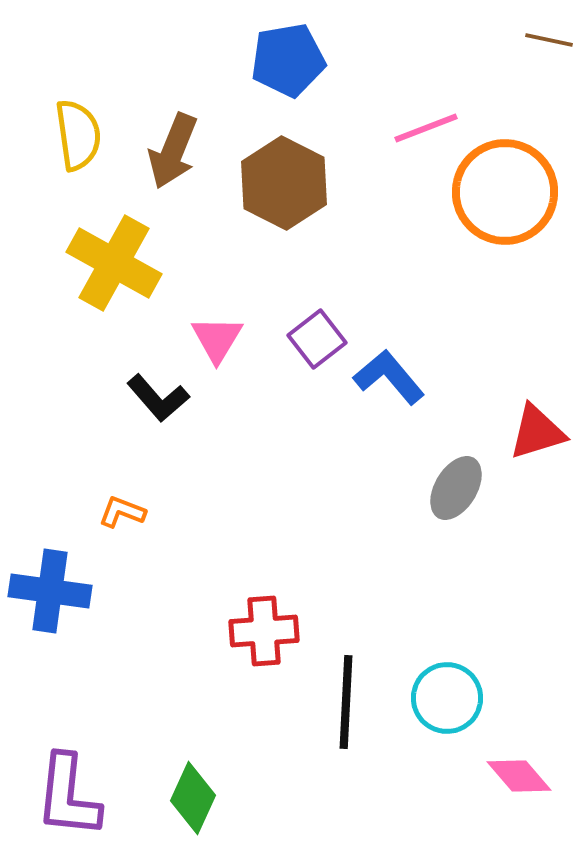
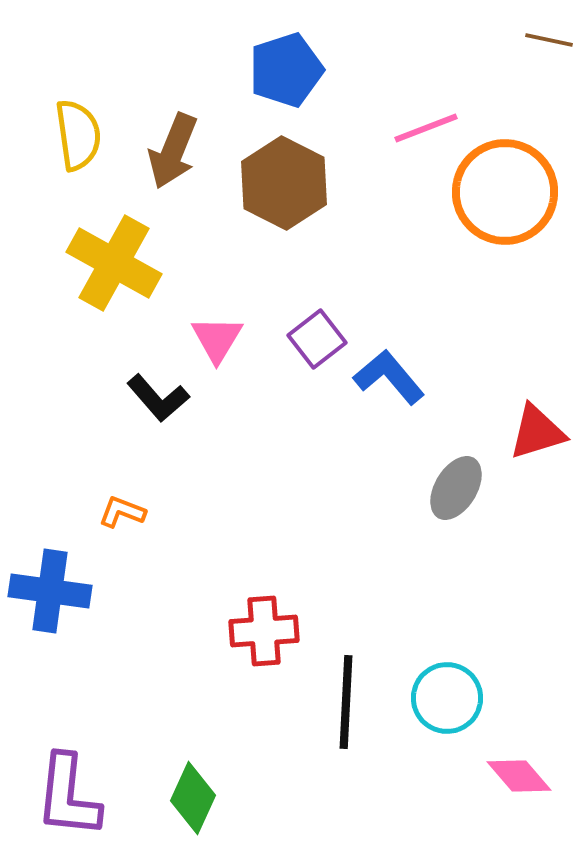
blue pentagon: moved 2 px left, 10 px down; rotated 8 degrees counterclockwise
